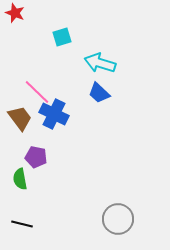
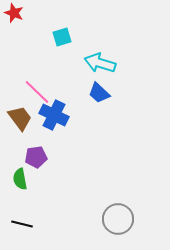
red star: moved 1 px left
blue cross: moved 1 px down
purple pentagon: rotated 20 degrees counterclockwise
